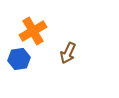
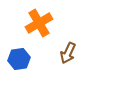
orange cross: moved 6 px right, 8 px up
